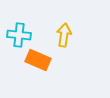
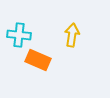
yellow arrow: moved 8 px right
